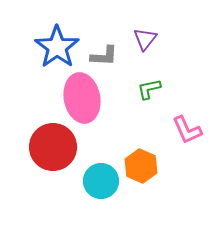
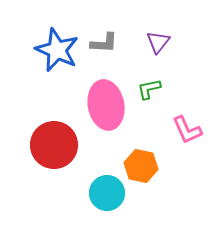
purple triangle: moved 13 px right, 3 px down
blue star: moved 3 px down; rotated 12 degrees counterclockwise
gray L-shape: moved 13 px up
pink ellipse: moved 24 px right, 7 px down
red circle: moved 1 px right, 2 px up
orange hexagon: rotated 12 degrees counterclockwise
cyan circle: moved 6 px right, 12 px down
